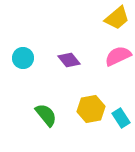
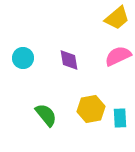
purple diamond: rotated 30 degrees clockwise
cyan rectangle: moved 1 px left; rotated 30 degrees clockwise
